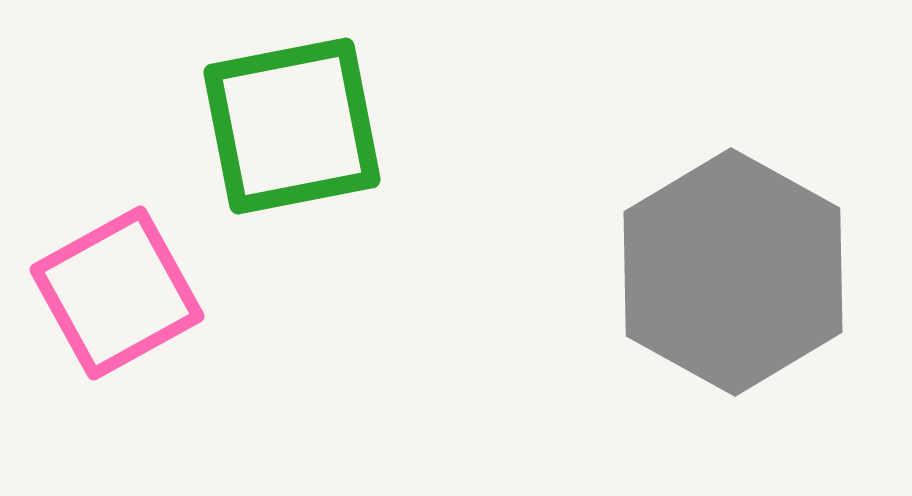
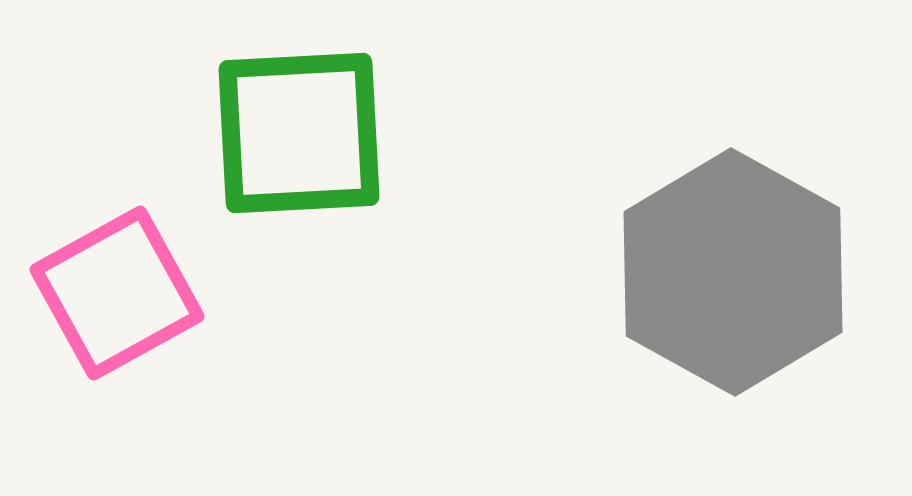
green square: moved 7 px right, 7 px down; rotated 8 degrees clockwise
